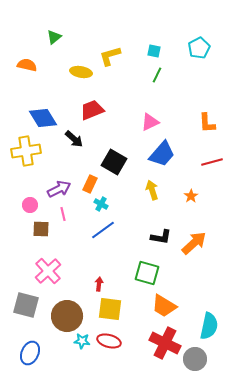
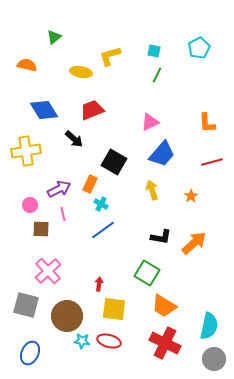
blue diamond: moved 1 px right, 8 px up
green square: rotated 15 degrees clockwise
yellow square: moved 4 px right
gray circle: moved 19 px right
